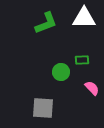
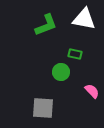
white triangle: moved 1 px down; rotated 10 degrees clockwise
green L-shape: moved 2 px down
green rectangle: moved 7 px left, 6 px up; rotated 16 degrees clockwise
pink semicircle: moved 3 px down
